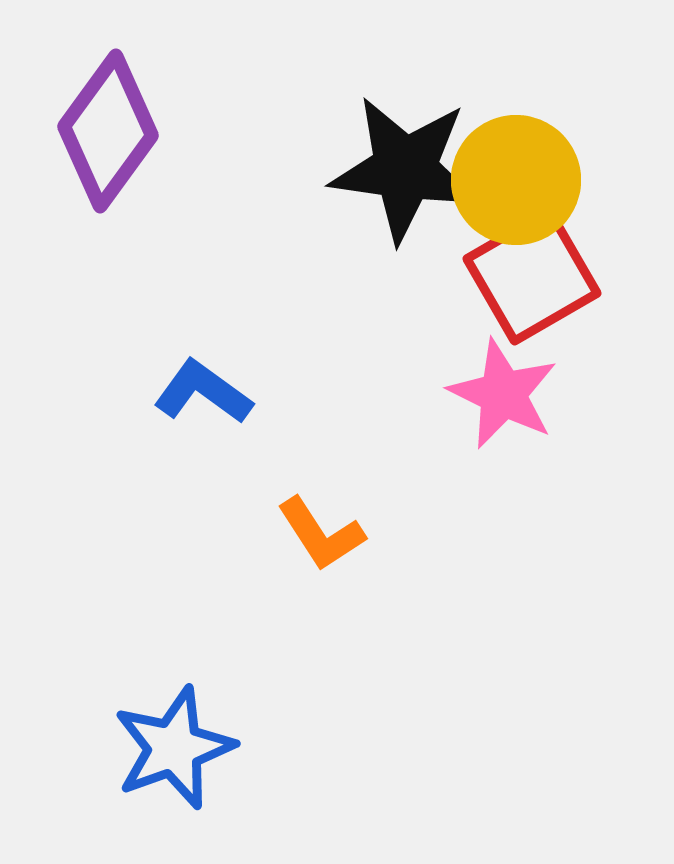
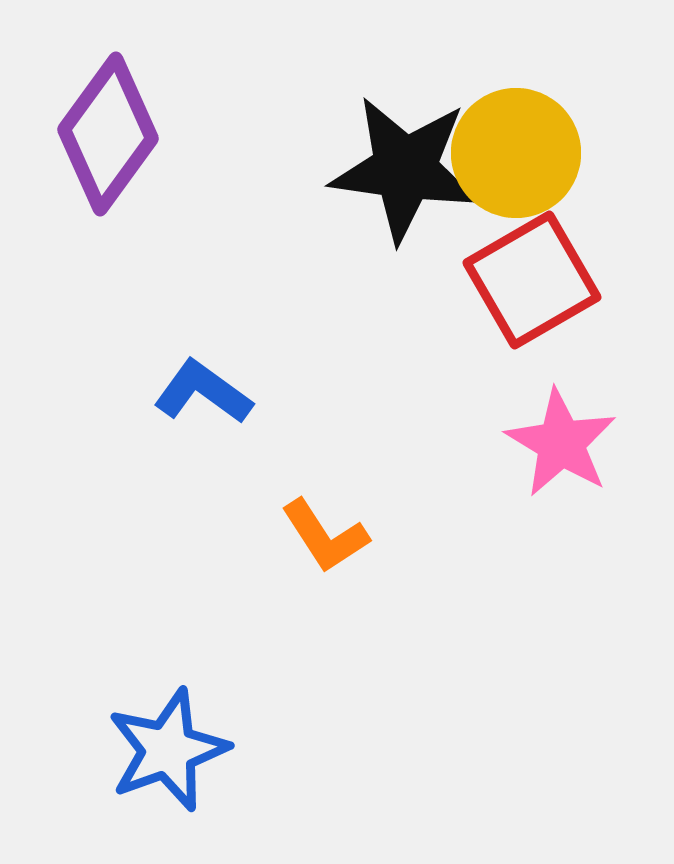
purple diamond: moved 3 px down
yellow circle: moved 27 px up
red square: moved 4 px down
pink star: moved 58 px right, 49 px down; rotated 5 degrees clockwise
orange L-shape: moved 4 px right, 2 px down
blue star: moved 6 px left, 2 px down
